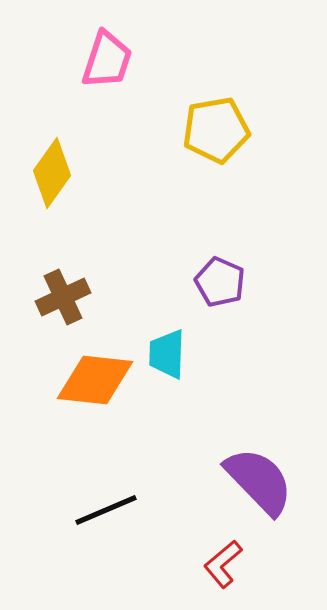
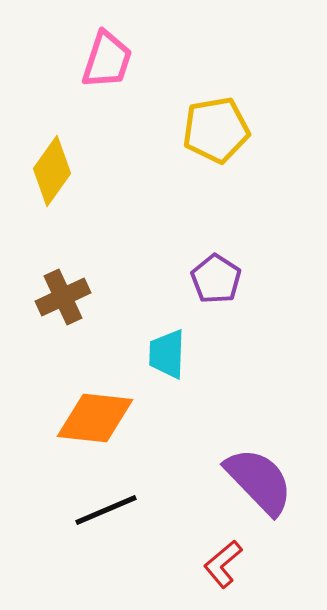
yellow diamond: moved 2 px up
purple pentagon: moved 4 px left, 3 px up; rotated 9 degrees clockwise
orange diamond: moved 38 px down
